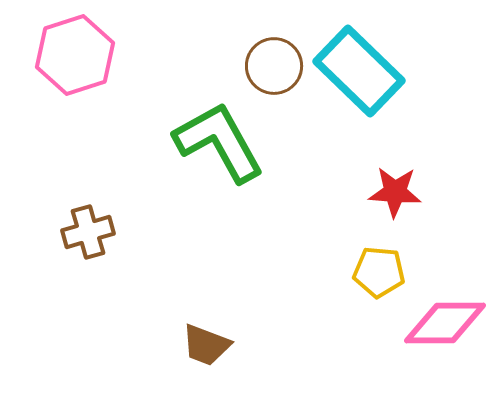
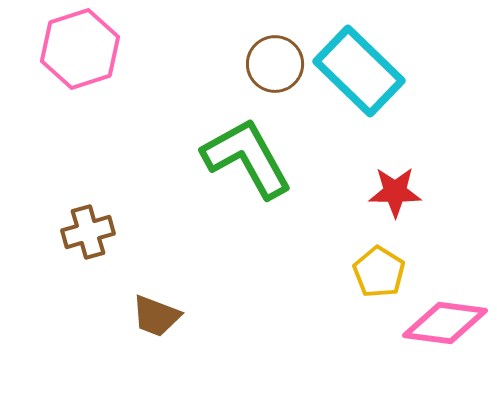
pink hexagon: moved 5 px right, 6 px up
brown circle: moved 1 px right, 2 px up
green L-shape: moved 28 px right, 16 px down
red star: rotated 4 degrees counterclockwise
yellow pentagon: rotated 27 degrees clockwise
pink diamond: rotated 8 degrees clockwise
brown trapezoid: moved 50 px left, 29 px up
